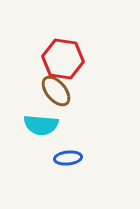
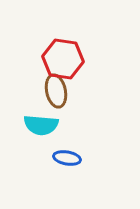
brown ellipse: rotated 28 degrees clockwise
blue ellipse: moved 1 px left; rotated 16 degrees clockwise
